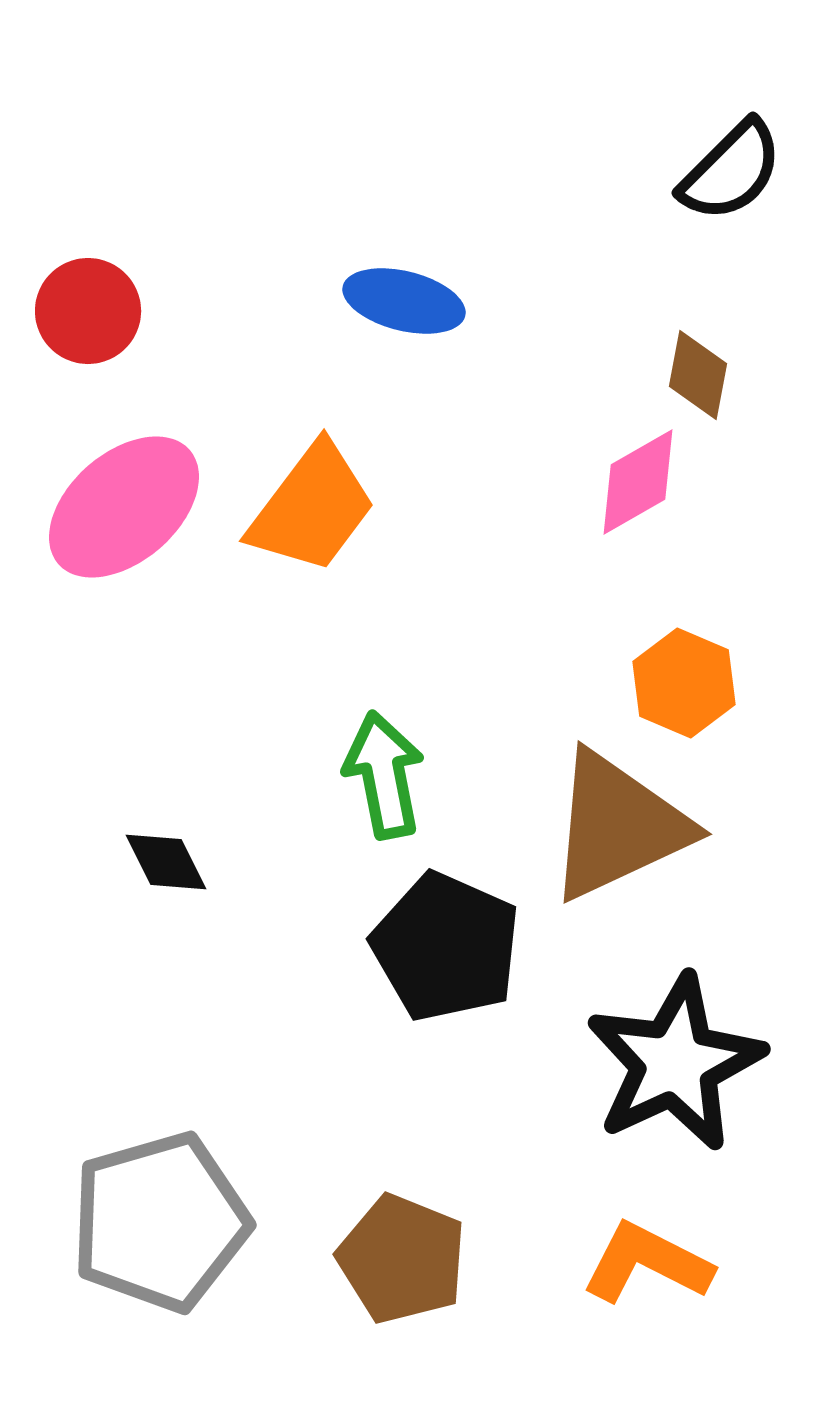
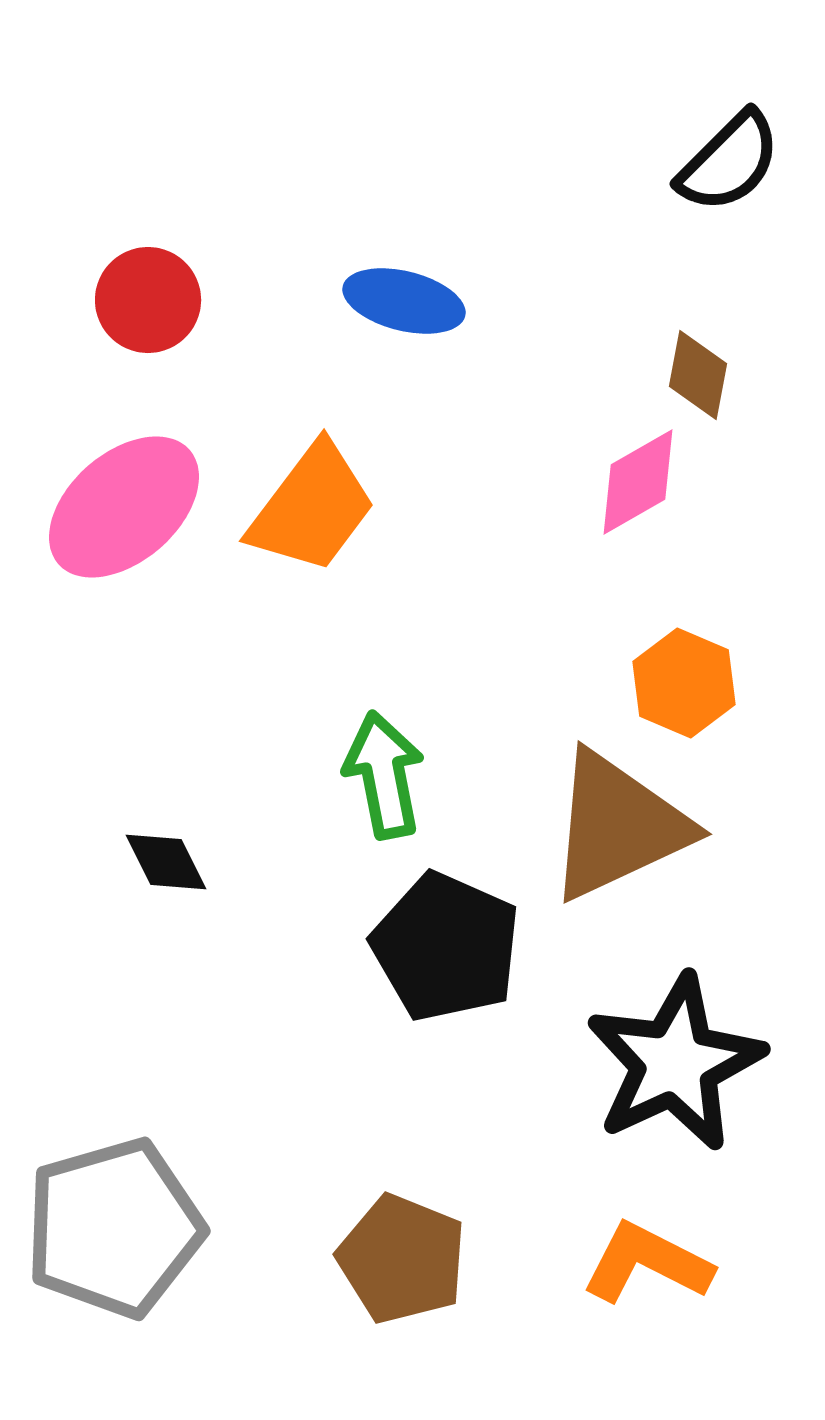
black semicircle: moved 2 px left, 9 px up
red circle: moved 60 px right, 11 px up
gray pentagon: moved 46 px left, 6 px down
